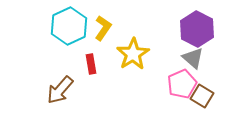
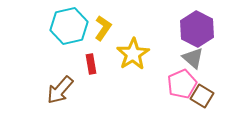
cyan hexagon: rotated 12 degrees clockwise
